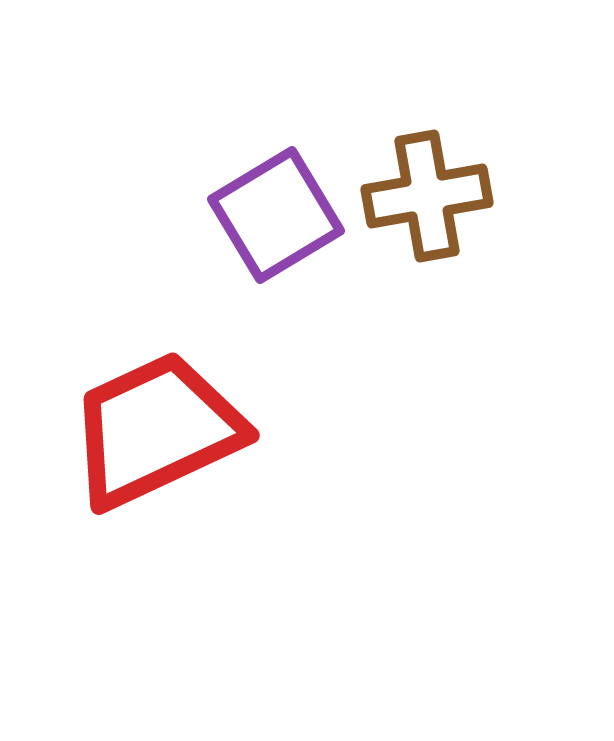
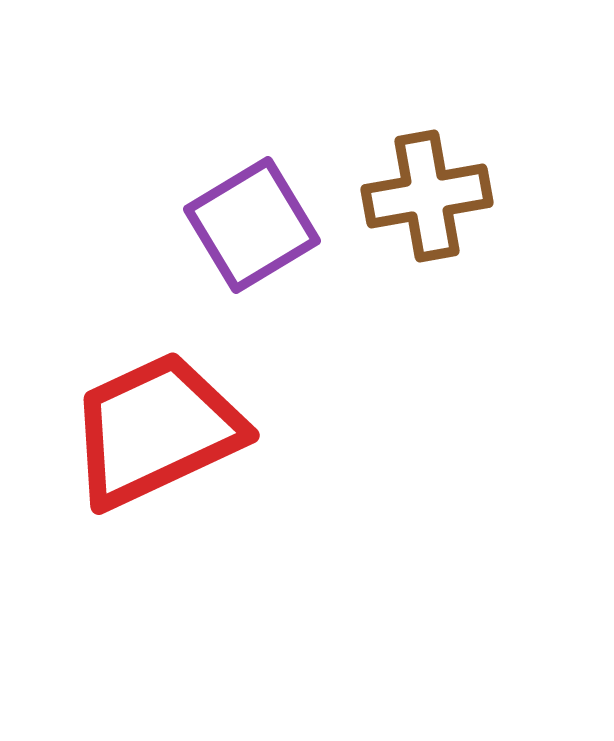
purple square: moved 24 px left, 10 px down
